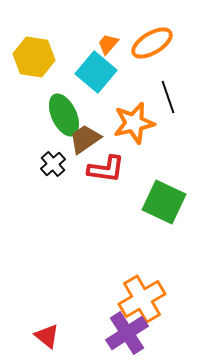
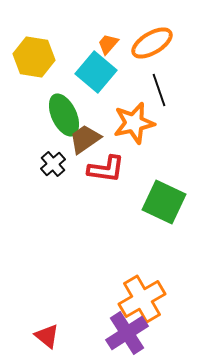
black line: moved 9 px left, 7 px up
